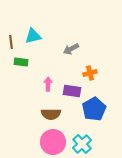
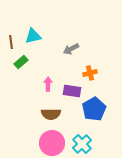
green rectangle: rotated 48 degrees counterclockwise
pink circle: moved 1 px left, 1 px down
